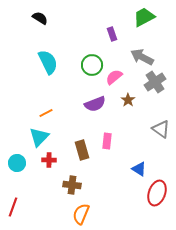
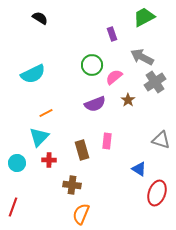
cyan semicircle: moved 15 px left, 12 px down; rotated 90 degrees clockwise
gray triangle: moved 11 px down; rotated 18 degrees counterclockwise
